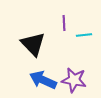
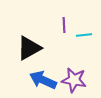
purple line: moved 2 px down
black triangle: moved 4 px left, 4 px down; rotated 44 degrees clockwise
